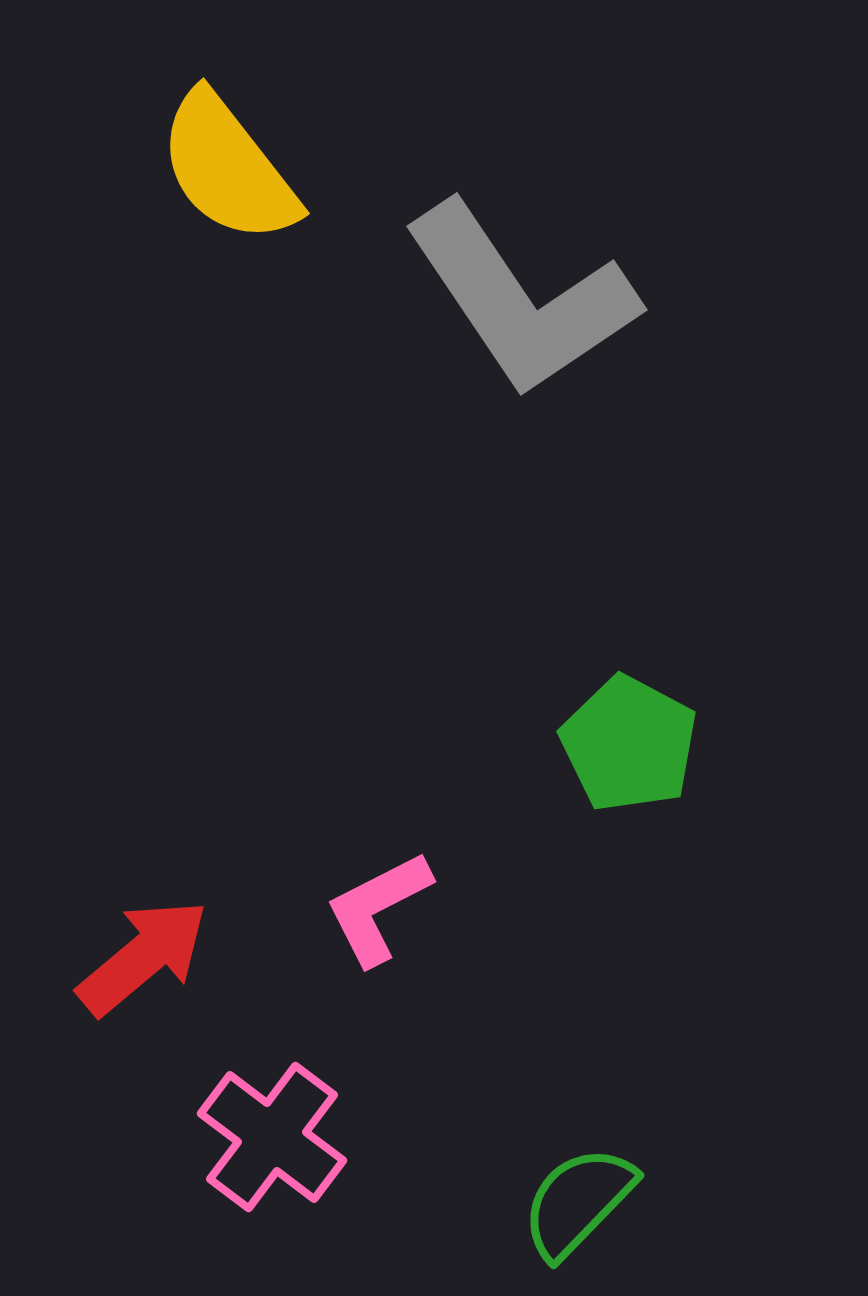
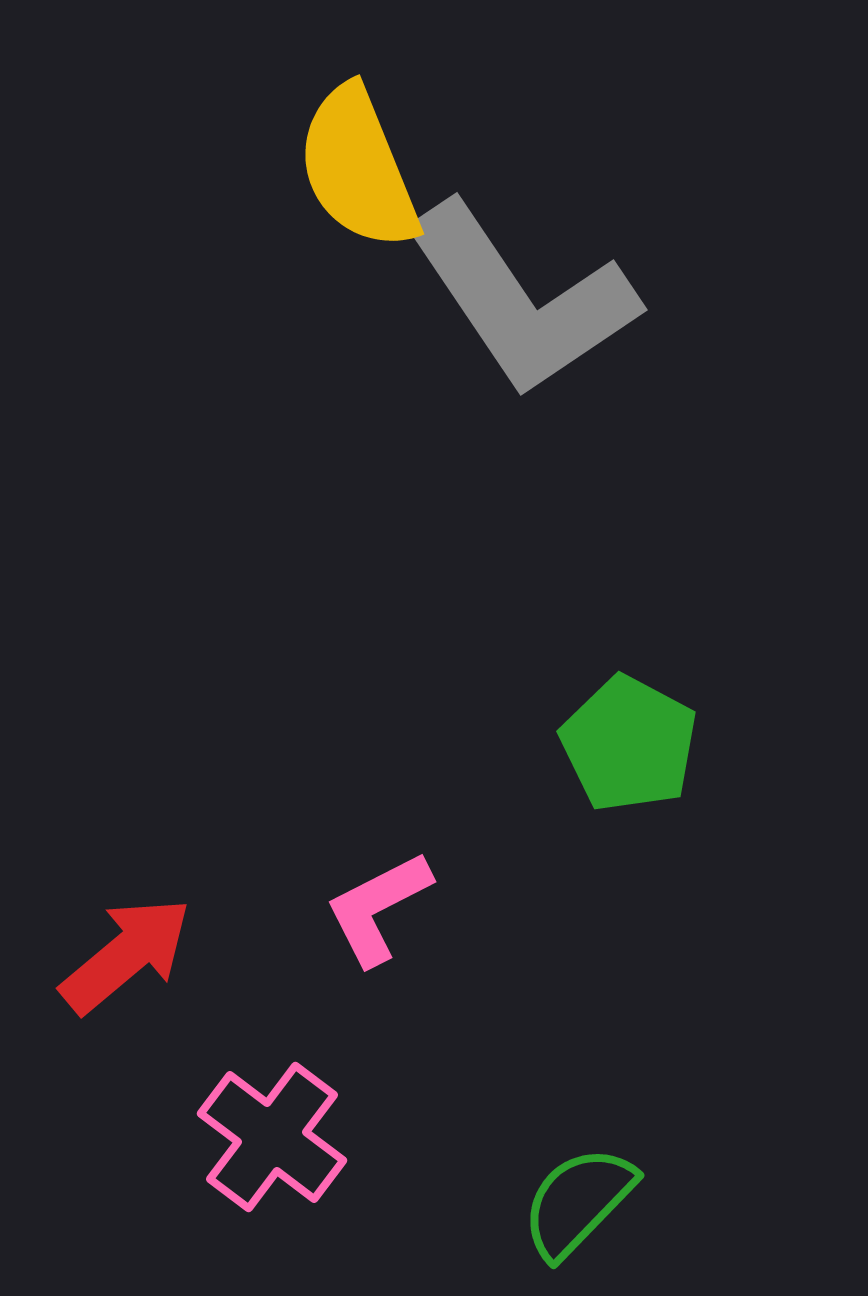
yellow semicircle: moved 130 px right; rotated 16 degrees clockwise
red arrow: moved 17 px left, 2 px up
